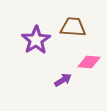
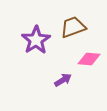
brown trapezoid: rotated 24 degrees counterclockwise
pink diamond: moved 3 px up
